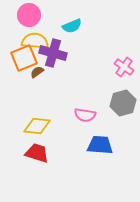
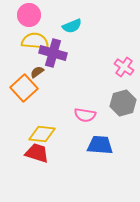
orange square: moved 30 px down; rotated 20 degrees counterclockwise
yellow diamond: moved 5 px right, 8 px down
